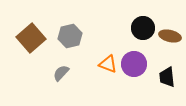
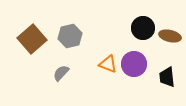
brown square: moved 1 px right, 1 px down
